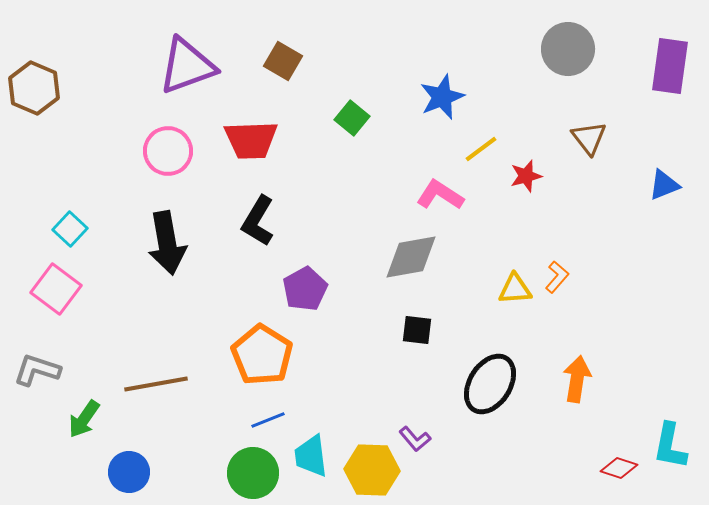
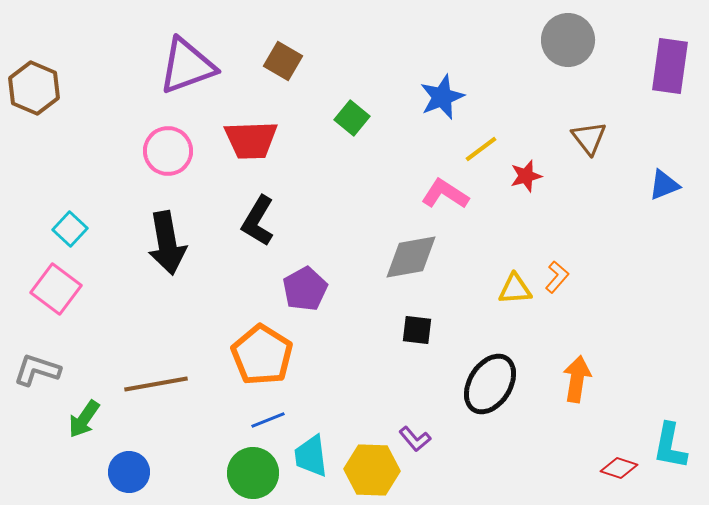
gray circle: moved 9 px up
pink L-shape: moved 5 px right, 1 px up
